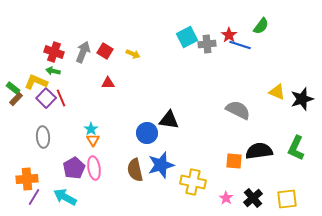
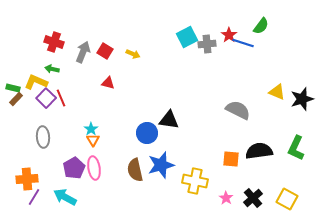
blue line: moved 3 px right, 2 px up
red cross: moved 10 px up
green arrow: moved 1 px left, 2 px up
red triangle: rotated 16 degrees clockwise
green rectangle: rotated 24 degrees counterclockwise
orange square: moved 3 px left, 2 px up
yellow cross: moved 2 px right, 1 px up
yellow square: rotated 35 degrees clockwise
